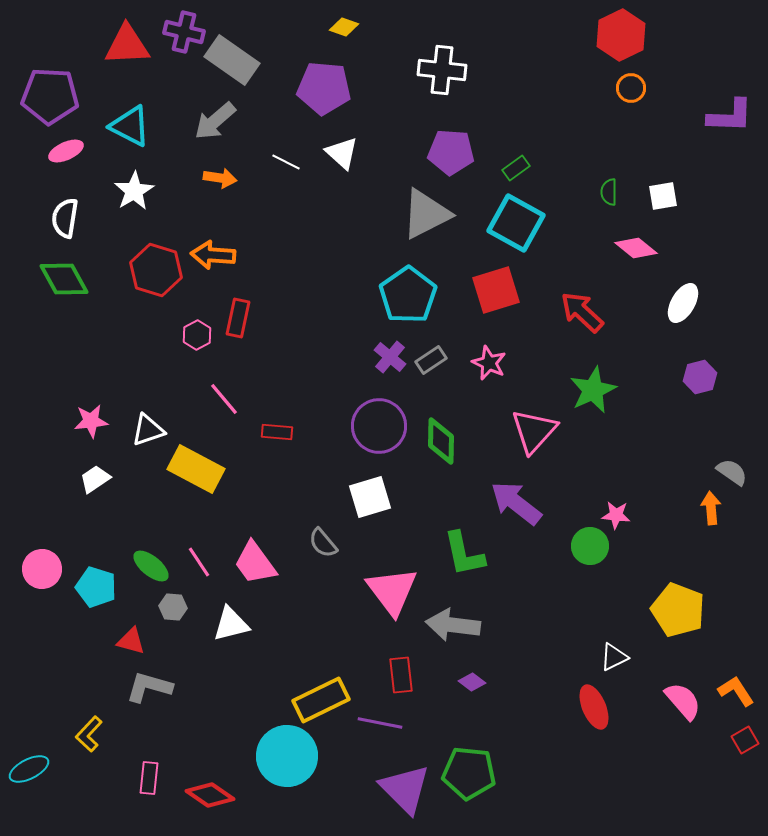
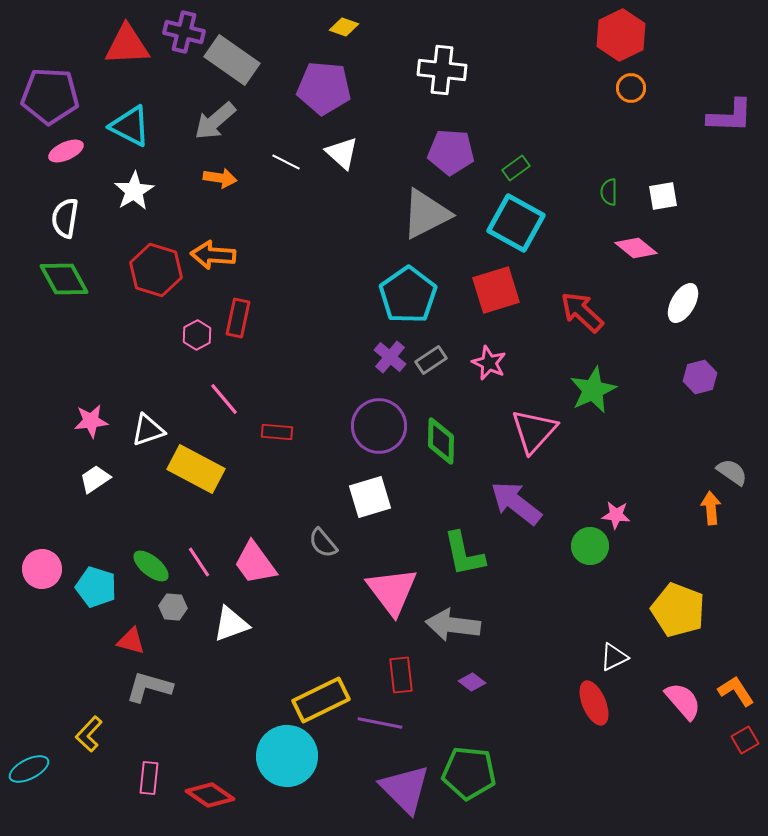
white triangle at (231, 624): rotated 6 degrees counterclockwise
red ellipse at (594, 707): moved 4 px up
